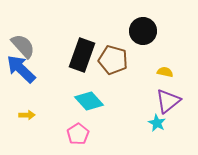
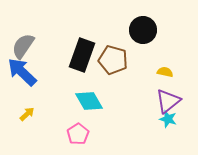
black circle: moved 1 px up
gray semicircle: rotated 104 degrees counterclockwise
blue arrow: moved 1 px right, 3 px down
cyan diamond: rotated 12 degrees clockwise
yellow arrow: moved 1 px up; rotated 42 degrees counterclockwise
cyan star: moved 11 px right, 4 px up; rotated 12 degrees counterclockwise
